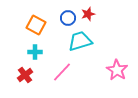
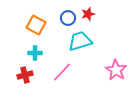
cyan cross: moved 1 px down
pink star: moved 1 px left
red cross: rotated 21 degrees clockwise
